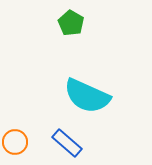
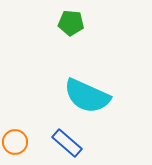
green pentagon: rotated 25 degrees counterclockwise
